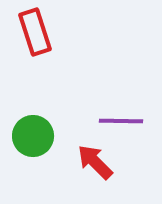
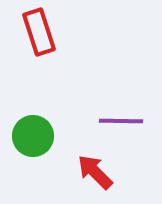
red rectangle: moved 4 px right
red arrow: moved 10 px down
